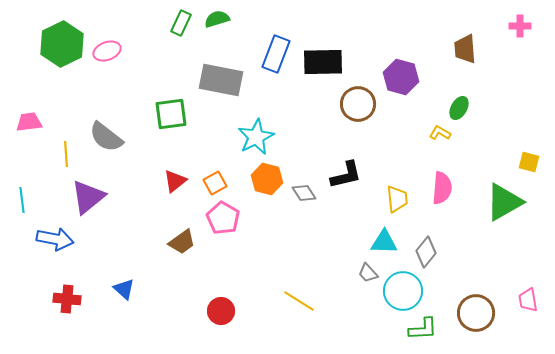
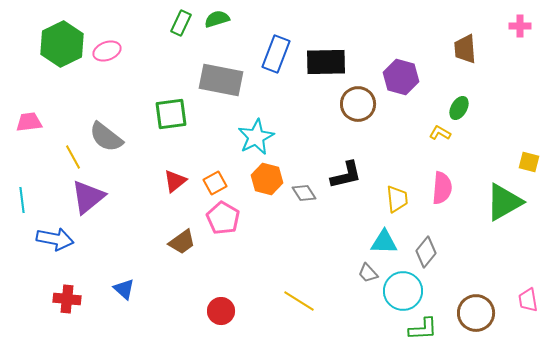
black rectangle at (323, 62): moved 3 px right
yellow line at (66, 154): moved 7 px right, 3 px down; rotated 25 degrees counterclockwise
